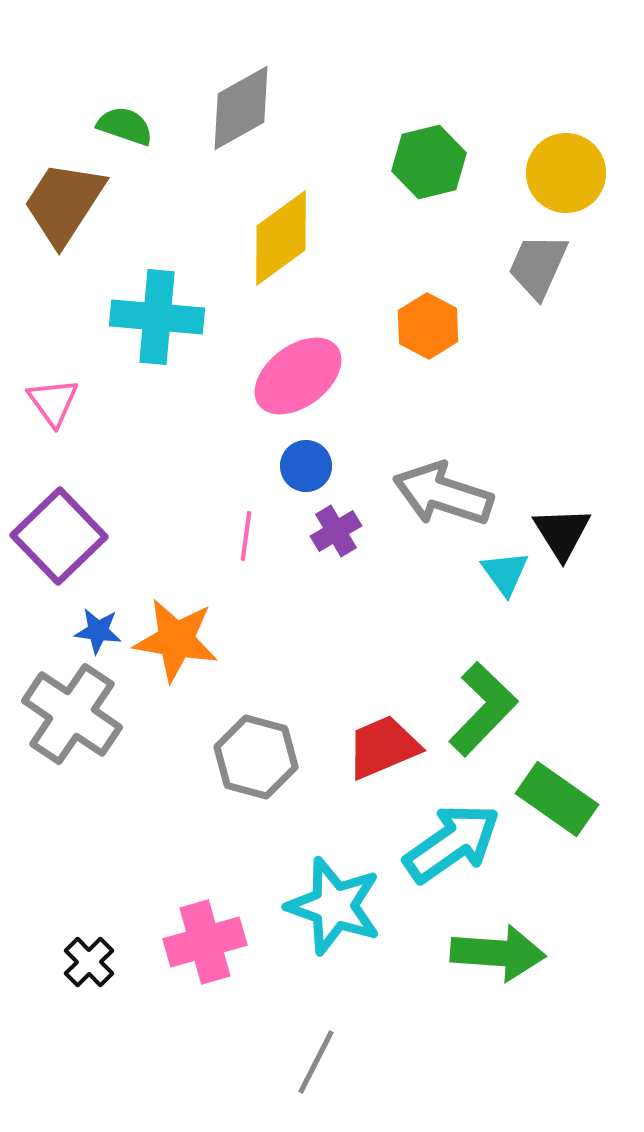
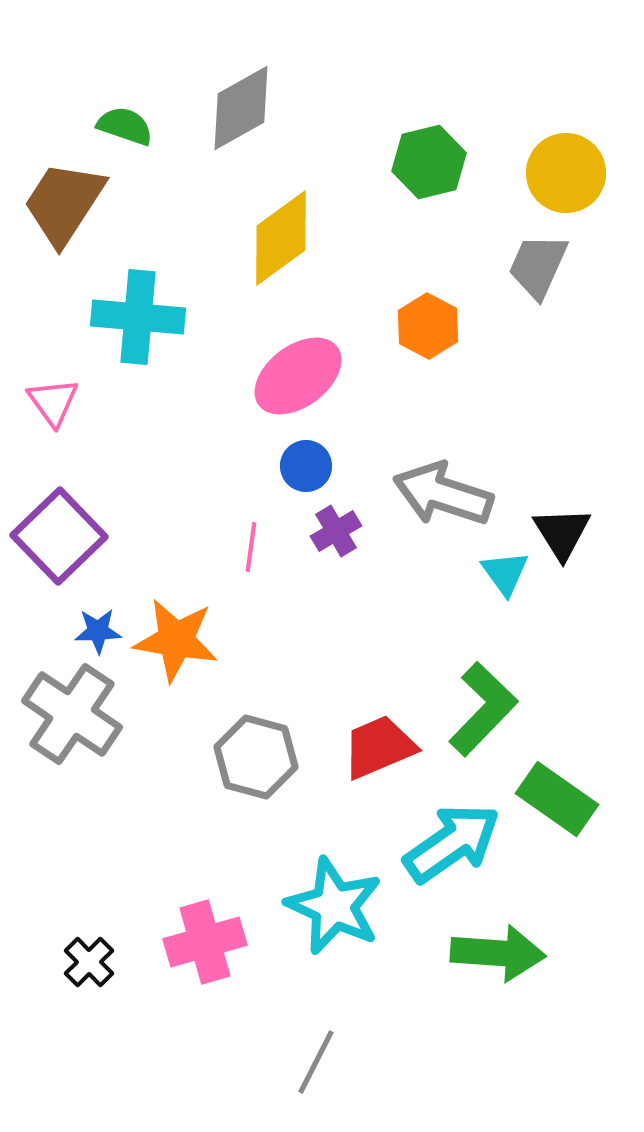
cyan cross: moved 19 px left
pink line: moved 5 px right, 11 px down
blue star: rotated 9 degrees counterclockwise
red trapezoid: moved 4 px left
cyan star: rotated 6 degrees clockwise
